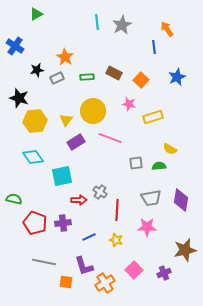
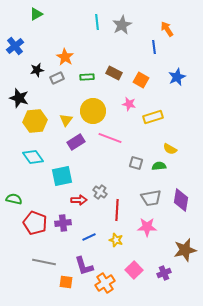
blue cross at (15, 46): rotated 18 degrees clockwise
orange square at (141, 80): rotated 14 degrees counterclockwise
gray square at (136, 163): rotated 24 degrees clockwise
